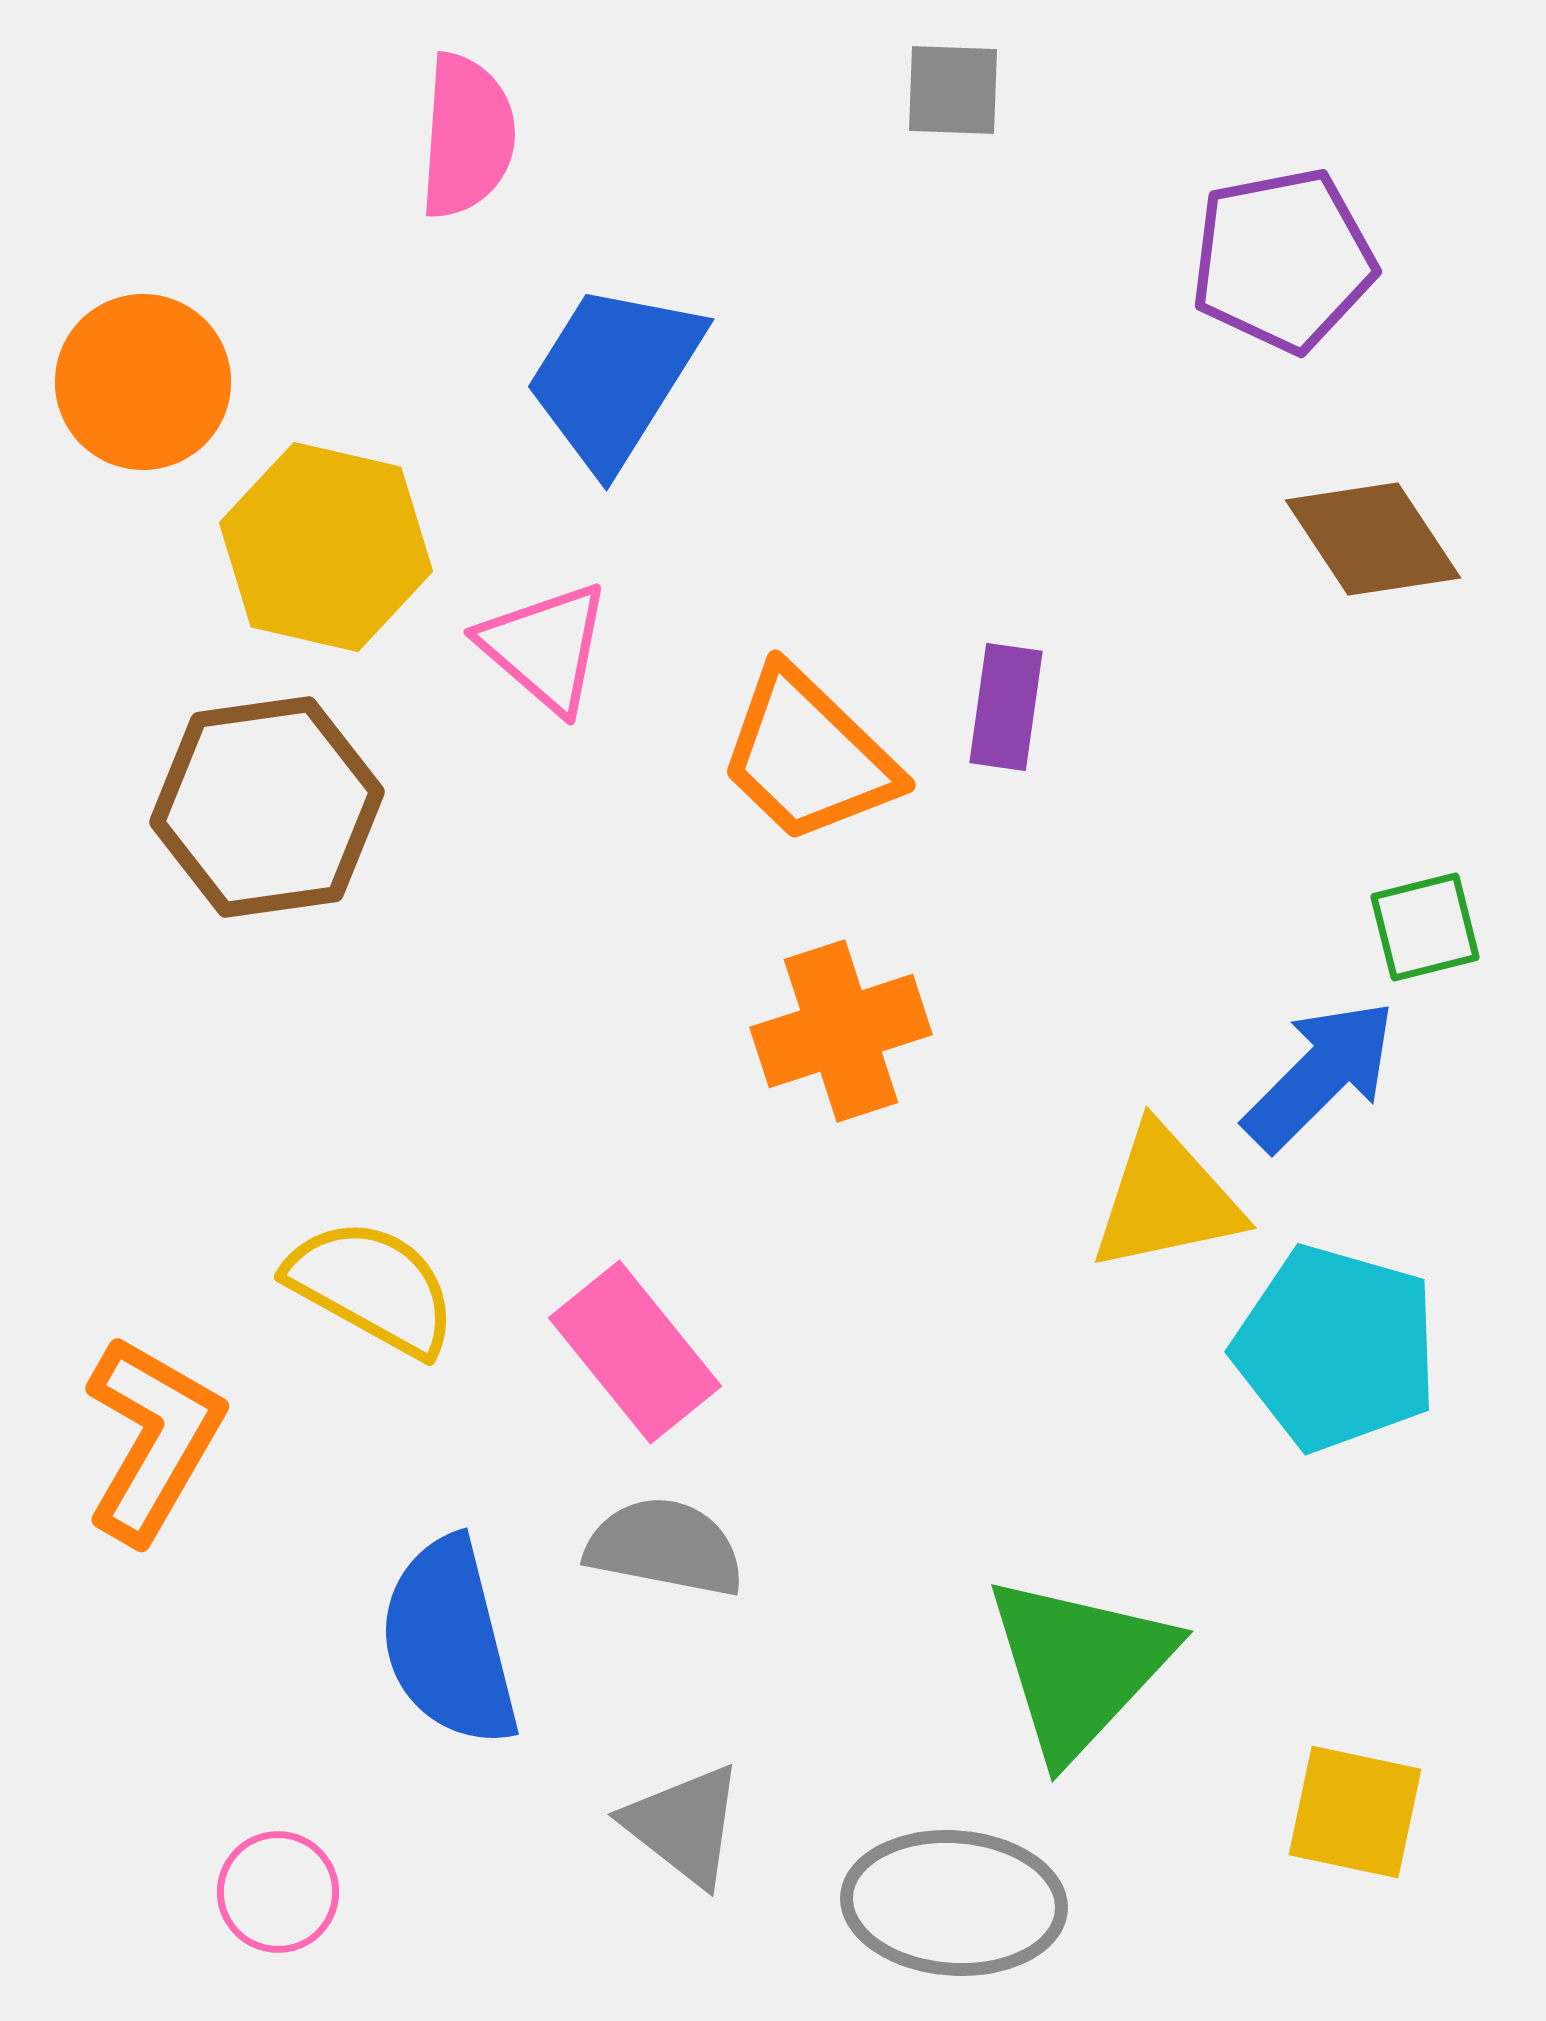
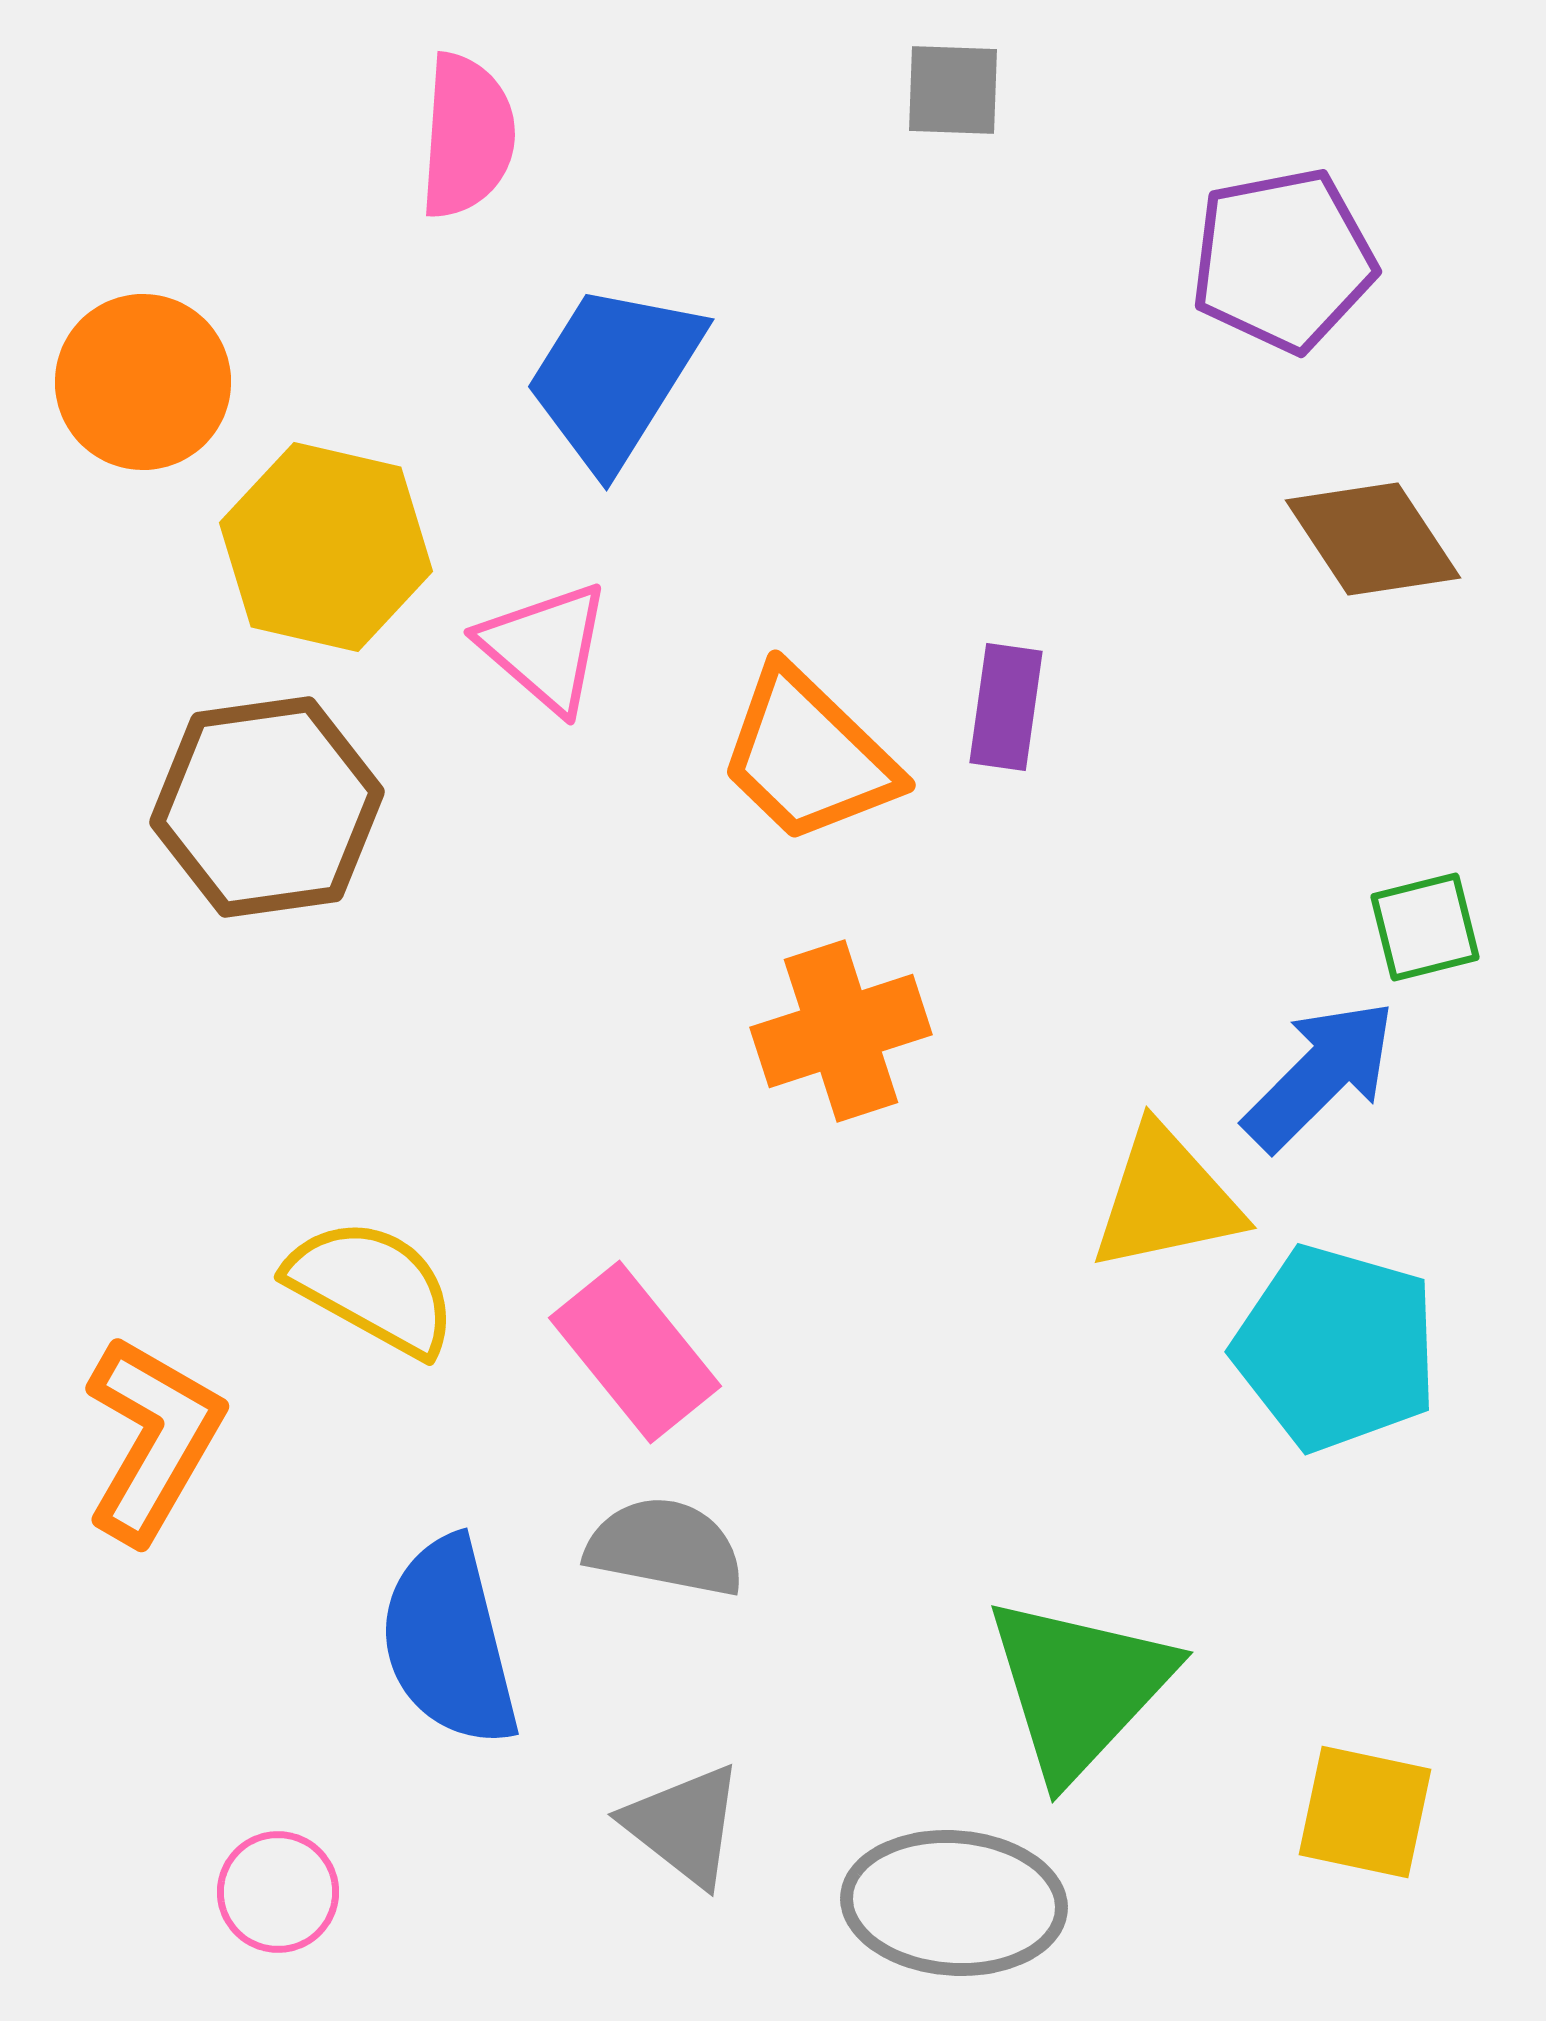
green triangle: moved 21 px down
yellow square: moved 10 px right
